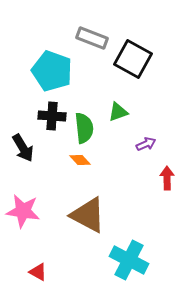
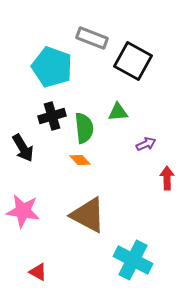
black square: moved 2 px down
cyan pentagon: moved 4 px up
green triangle: rotated 15 degrees clockwise
black cross: rotated 20 degrees counterclockwise
cyan cross: moved 4 px right
